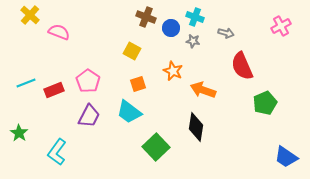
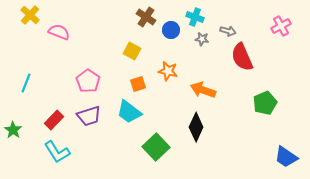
brown cross: rotated 12 degrees clockwise
blue circle: moved 2 px down
gray arrow: moved 2 px right, 2 px up
gray star: moved 9 px right, 2 px up
red semicircle: moved 9 px up
orange star: moved 5 px left; rotated 12 degrees counterclockwise
cyan line: rotated 48 degrees counterclockwise
red rectangle: moved 30 px down; rotated 24 degrees counterclockwise
purple trapezoid: rotated 45 degrees clockwise
black diamond: rotated 16 degrees clockwise
green star: moved 6 px left, 3 px up
cyan L-shape: rotated 68 degrees counterclockwise
